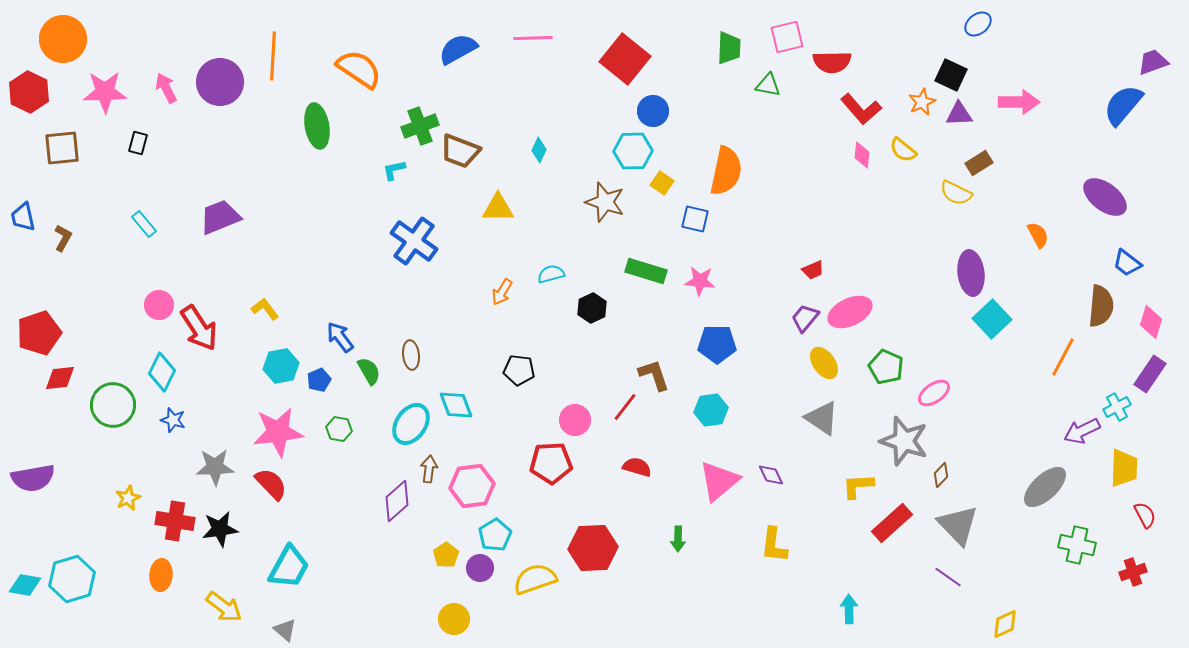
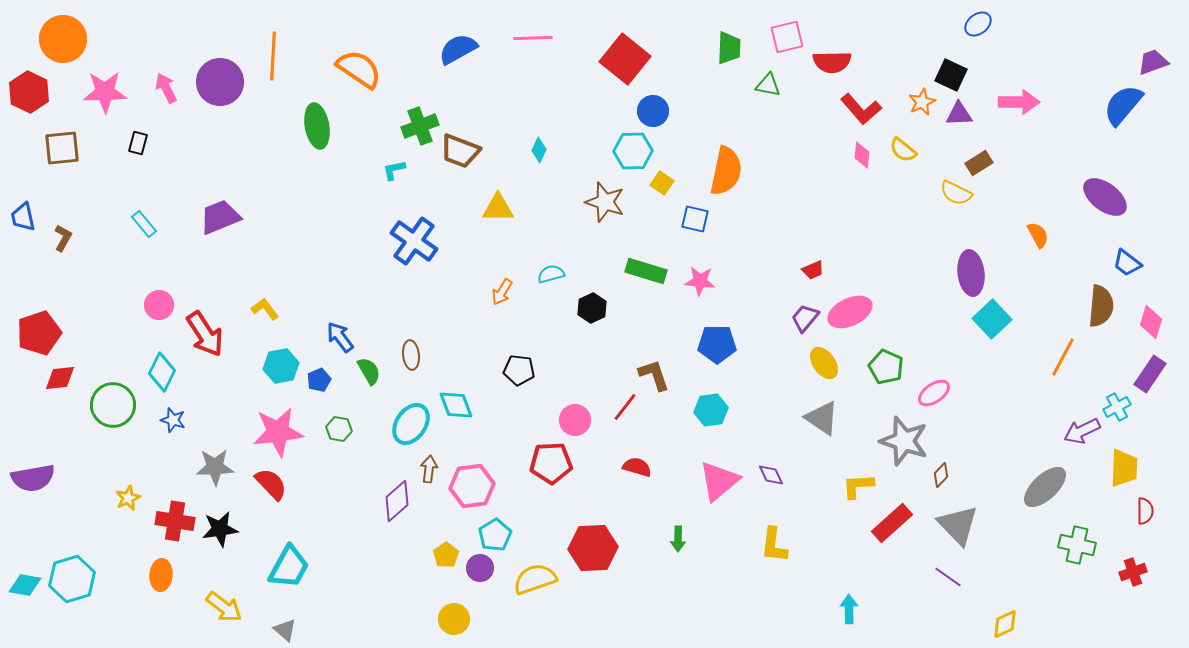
red arrow at (199, 328): moved 6 px right, 6 px down
red semicircle at (1145, 515): moved 4 px up; rotated 28 degrees clockwise
